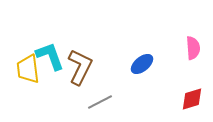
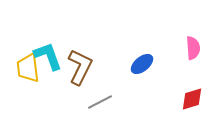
cyan L-shape: moved 2 px left
yellow trapezoid: moved 1 px up
